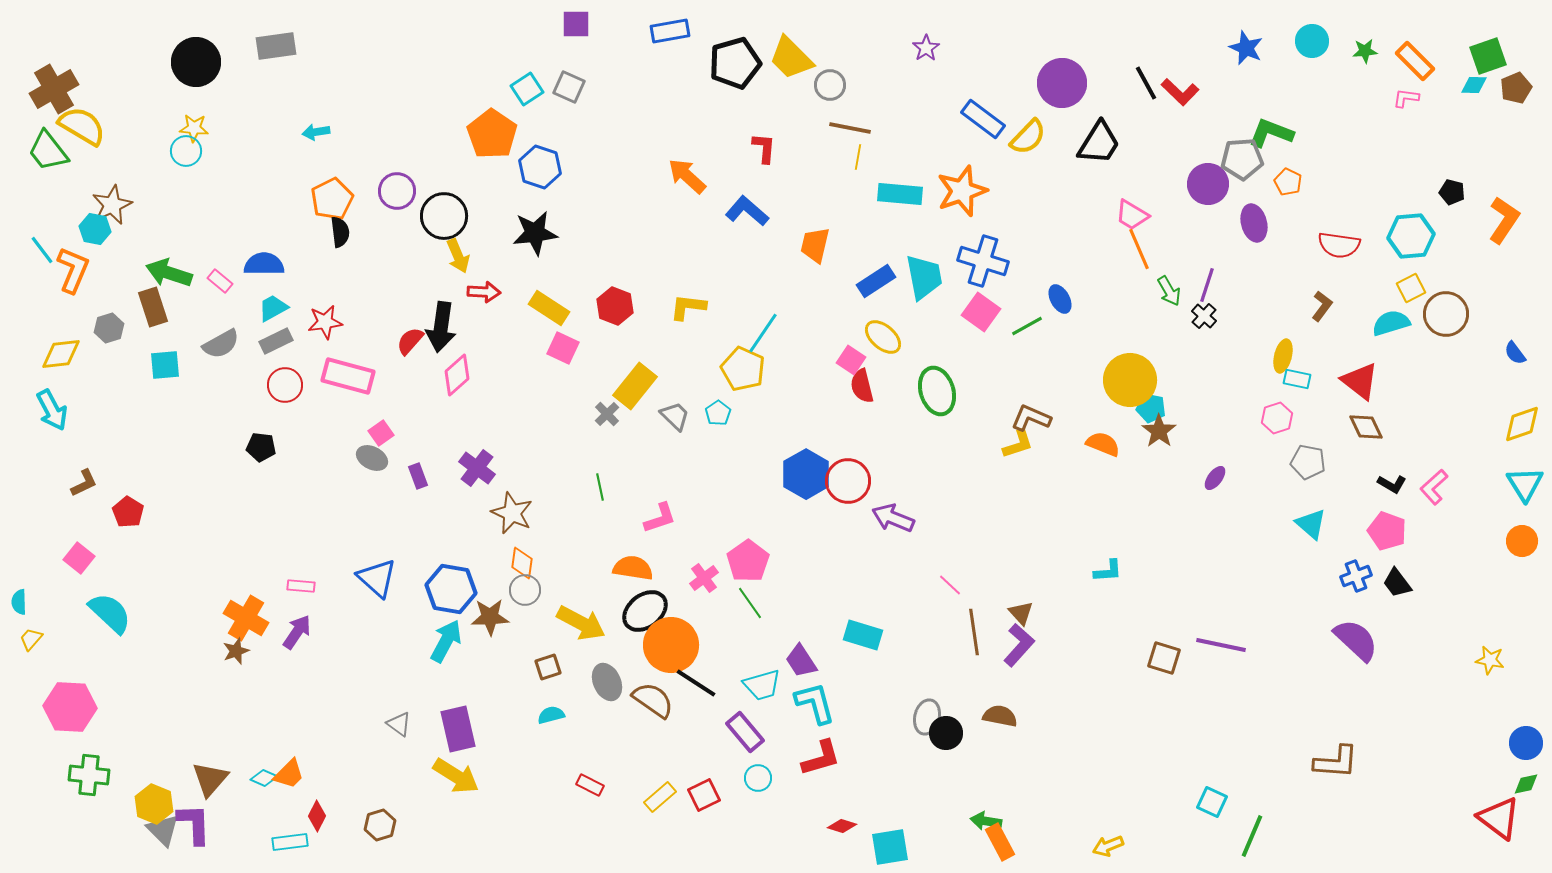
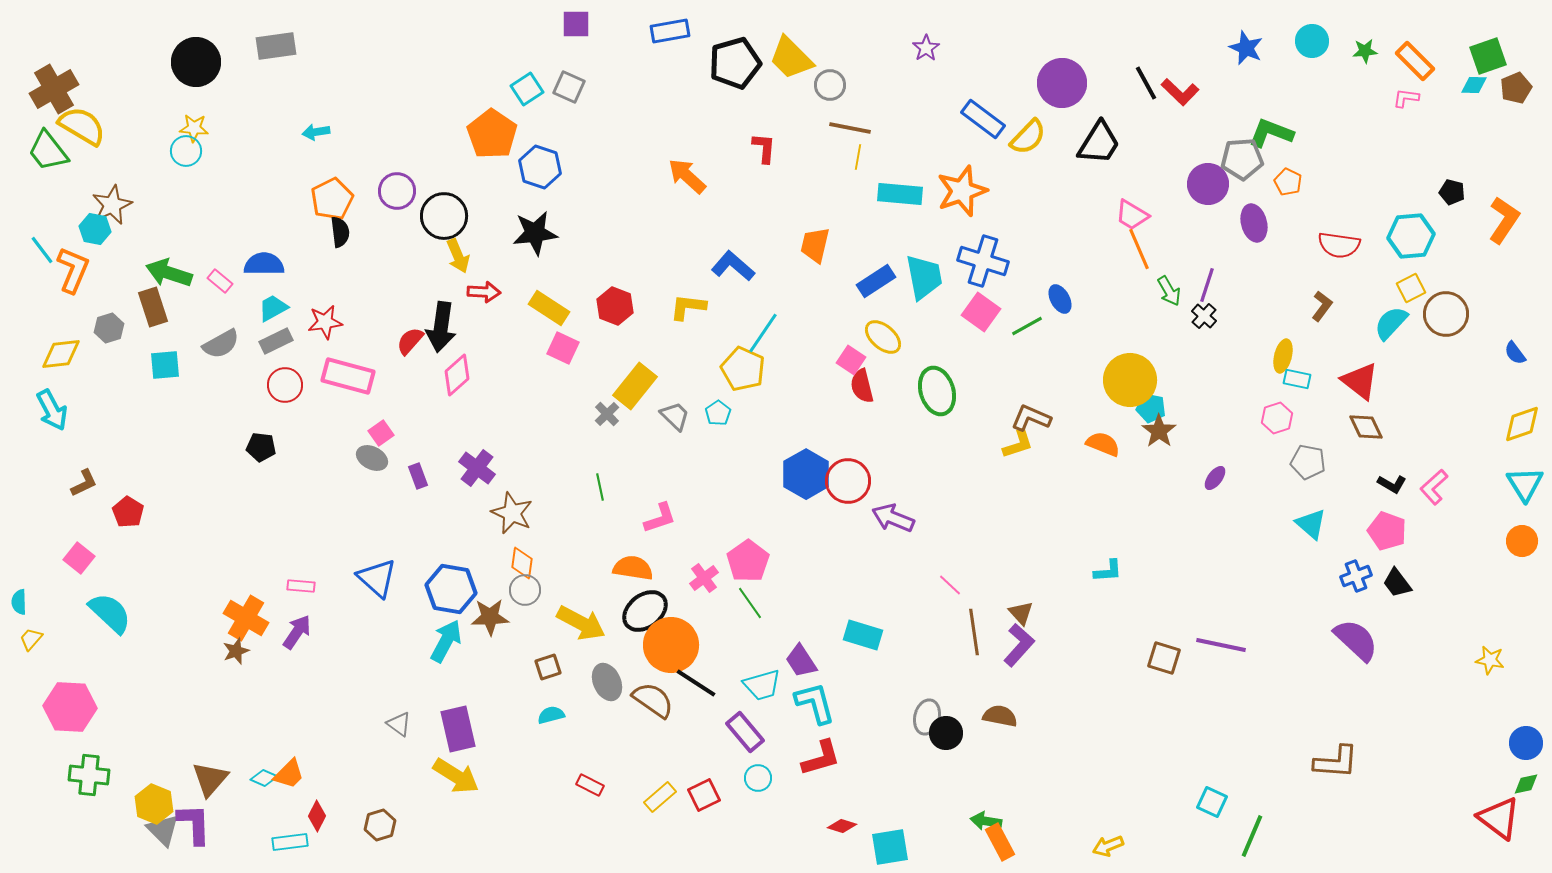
blue L-shape at (747, 211): moved 14 px left, 55 px down
cyan semicircle at (1391, 323): rotated 30 degrees counterclockwise
